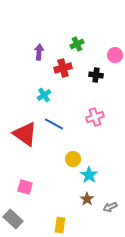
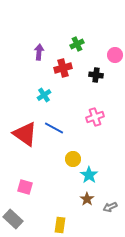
blue line: moved 4 px down
